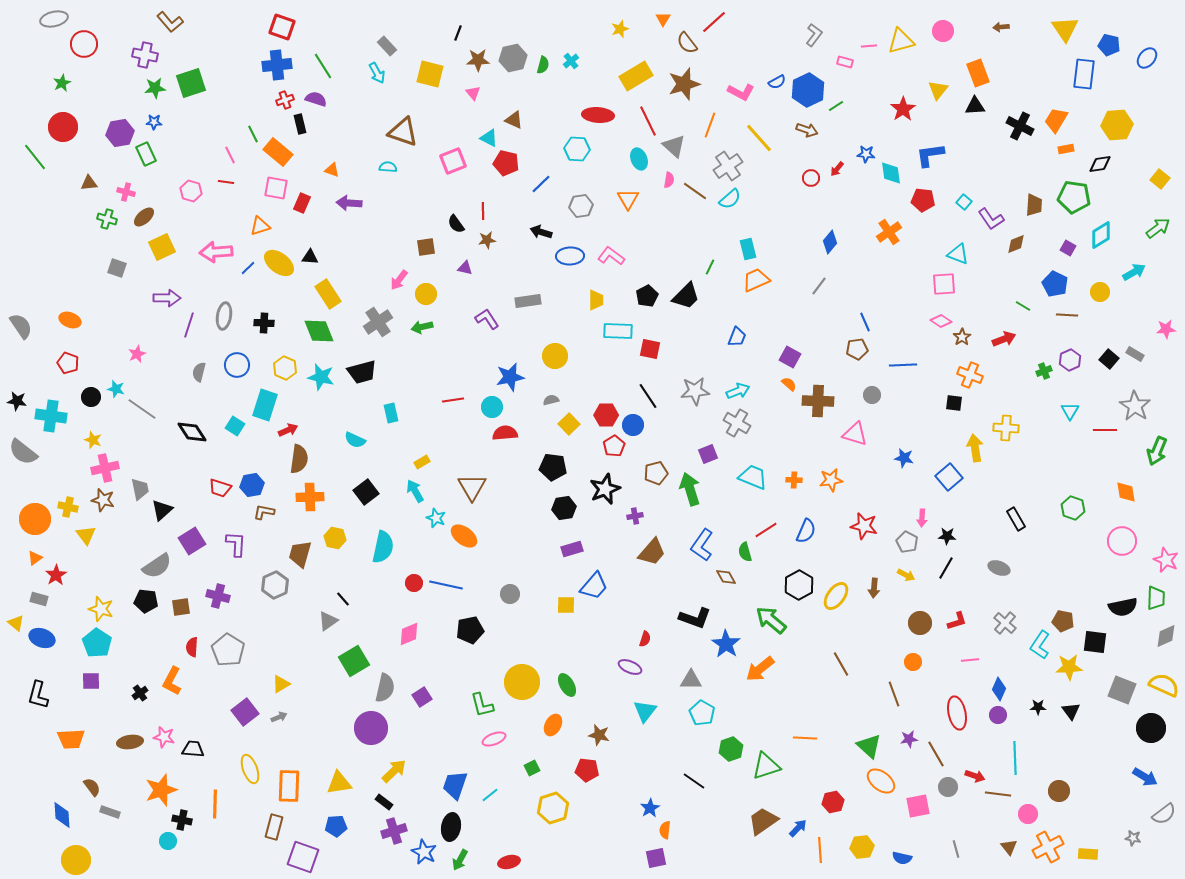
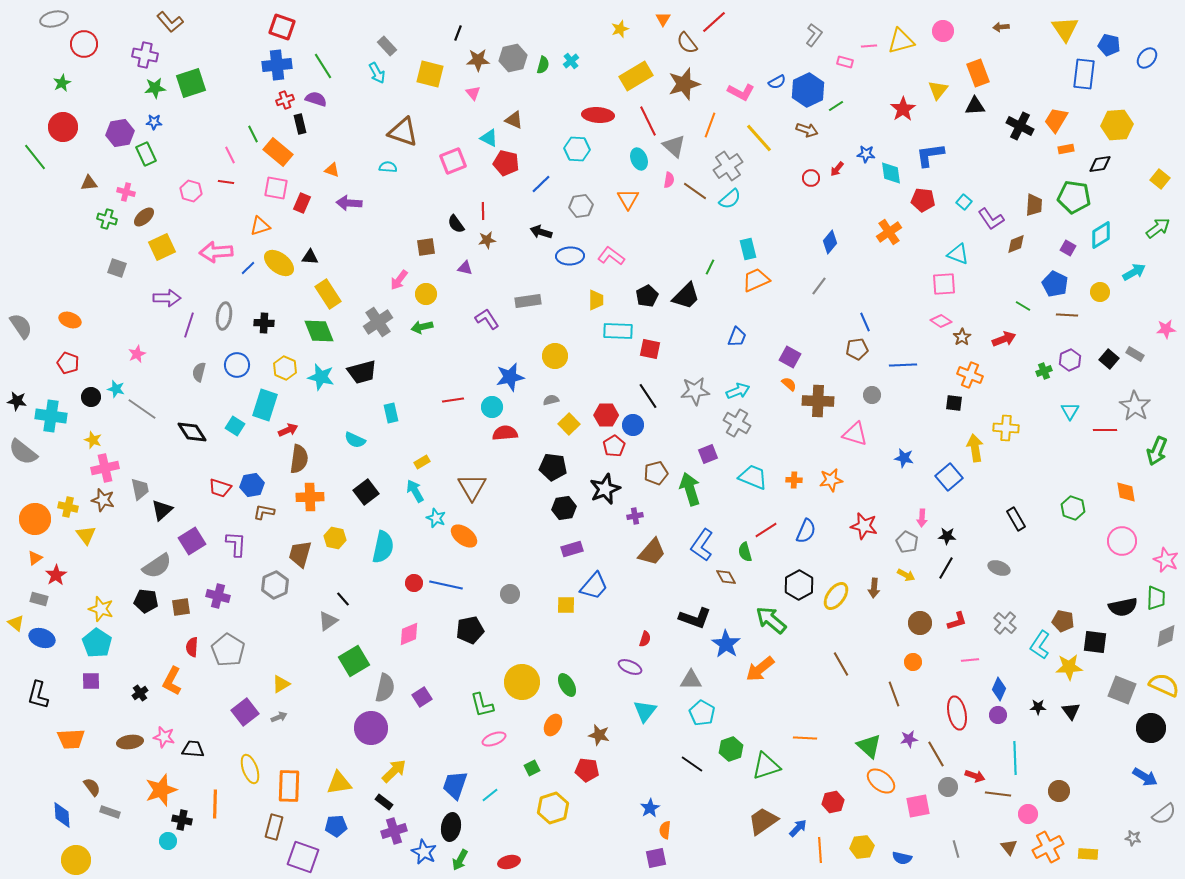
black line at (694, 781): moved 2 px left, 17 px up
